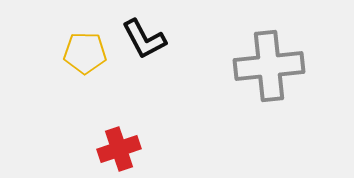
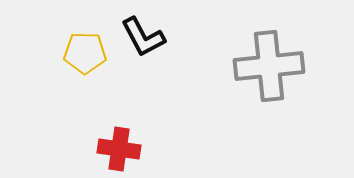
black L-shape: moved 1 px left, 2 px up
red cross: rotated 27 degrees clockwise
